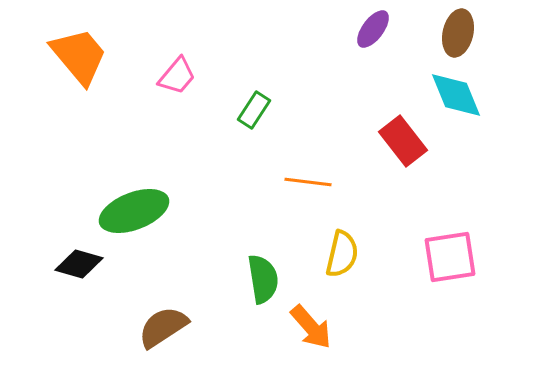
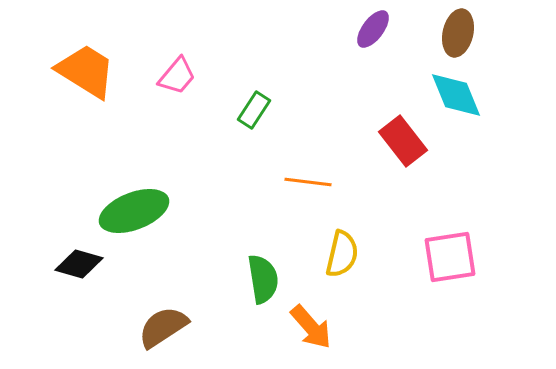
orange trapezoid: moved 7 px right, 15 px down; rotated 18 degrees counterclockwise
